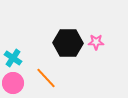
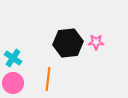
black hexagon: rotated 8 degrees counterclockwise
orange line: moved 2 px right, 1 px down; rotated 50 degrees clockwise
